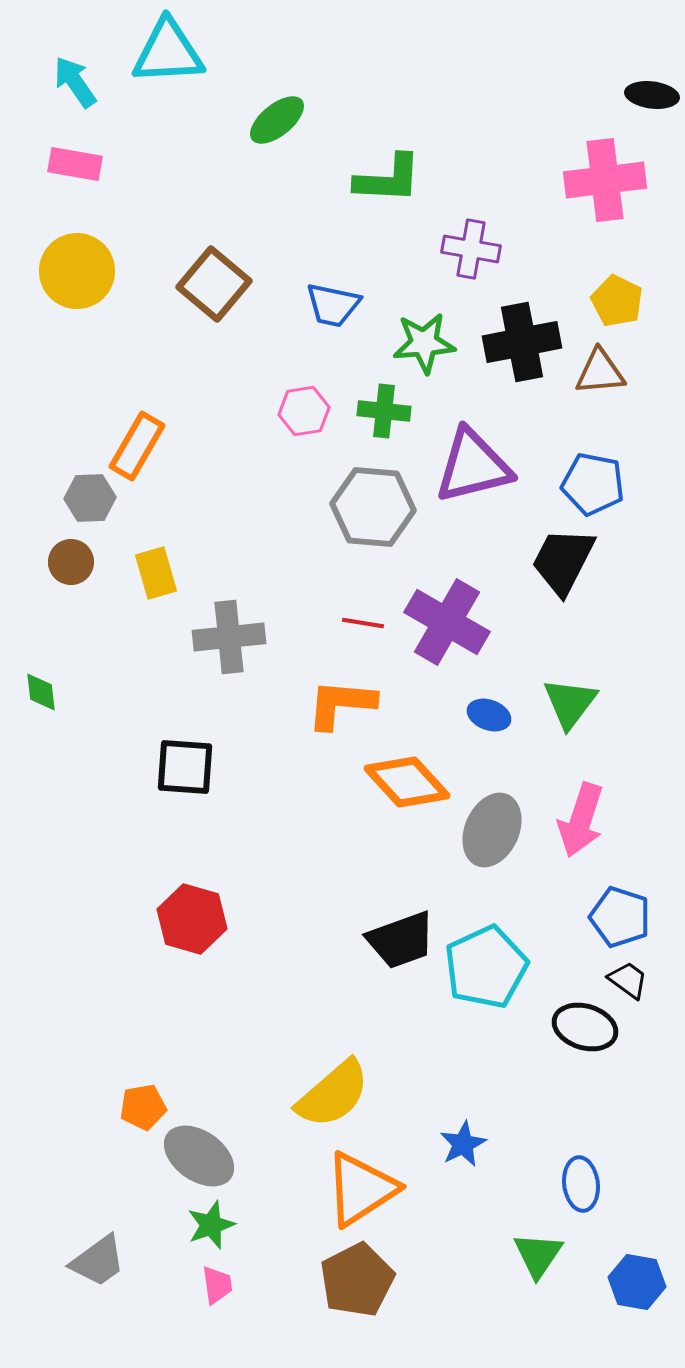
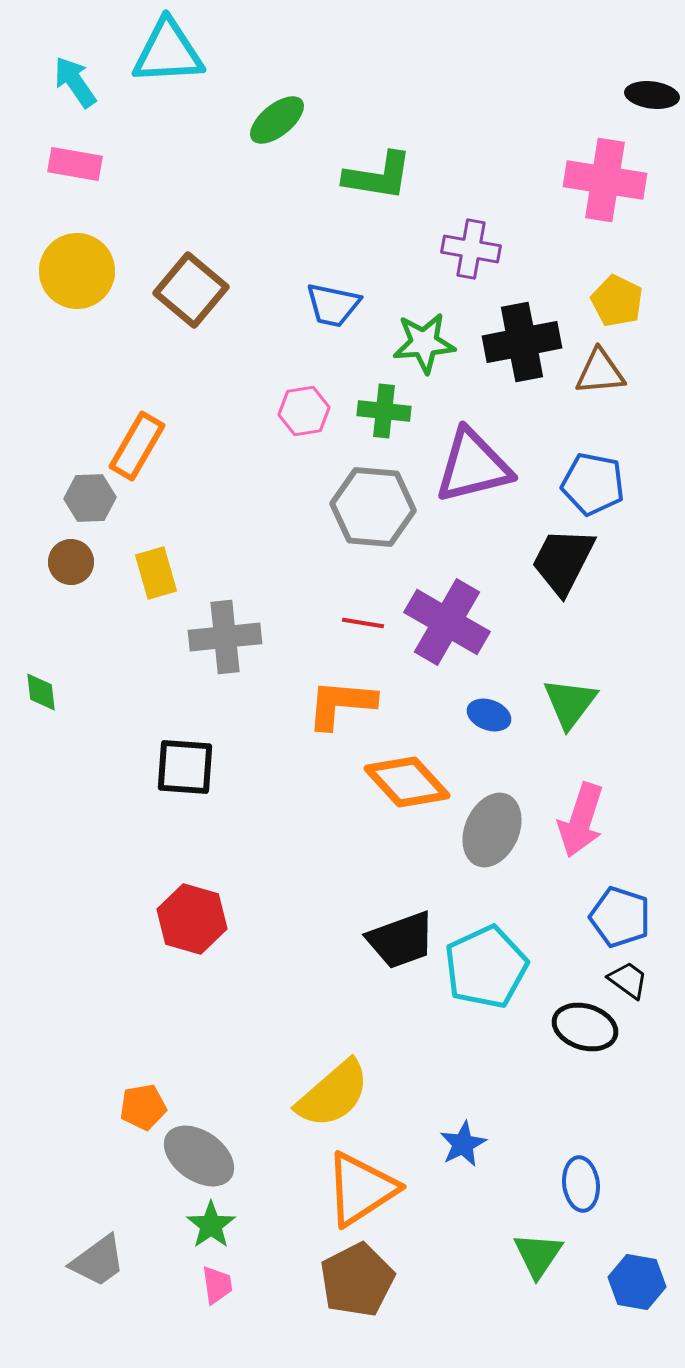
green L-shape at (388, 179): moved 10 px left, 3 px up; rotated 6 degrees clockwise
pink cross at (605, 180): rotated 16 degrees clockwise
brown square at (214, 284): moved 23 px left, 6 px down
gray cross at (229, 637): moved 4 px left
green star at (211, 1225): rotated 15 degrees counterclockwise
